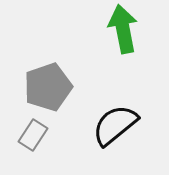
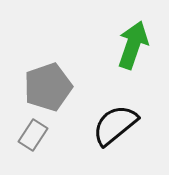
green arrow: moved 10 px right, 16 px down; rotated 30 degrees clockwise
